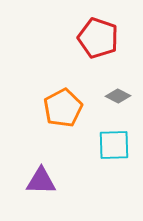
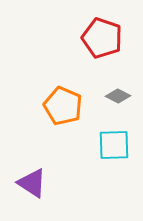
red pentagon: moved 4 px right
orange pentagon: moved 2 px up; rotated 21 degrees counterclockwise
purple triangle: moved 9 px left, 2 px down; rotated 32 degrees clockwise
